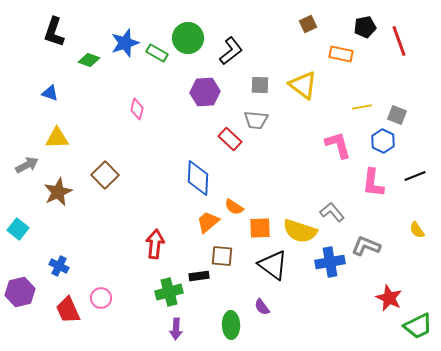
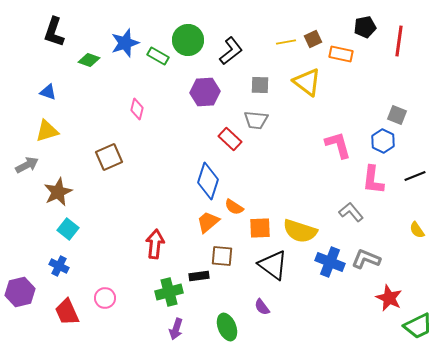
brown square at (308, 24): moved 5 px right, 15 px down
green circle at (188, 38): moved 2 px down
red line at (399, 41): rotated 28 degrees clockwise
green rectangle at (157, 53): moved 1 px right, 3 px down
yellow triangle at (303, 85): moved 4 px right, 3 px up
blue triangle at (50, 93): moved 2 px left, 1 px up
yellow line at (362, 107): moved 76 px left, 65 px up
yellow triangle at (57, 138): moved 10 px left, 7 px up; rotated 15 degrees counterclockwise
brown square at (105, 175): moved 4 px right, 18 px up; rotated 20 degrees clockwise
blue diamond at (198, 178): moved 10 px right, 3 px down; rotated 15 degrees clockwise
pink L-shape at (373, 183): moved 3 px up
gray L-shape at (332, 212): moved 19 px right
cyan square at (18, 229): moved 50 px right
gray L-shape at (366, 246): moved 13 px down
blue cross at (330, 262): rotated 32 degrees clockwise
pink circle at (101, 298): moved 4 px right
red trapezoid at (68, 310): moved 1 px left, 2 px down
green ellipse at (231, 325): moved 4 px left, 2 px down; rotated 20 degrees counterclockwise
purple arrow at (176, 329): rotated 15 degrees clockwise
